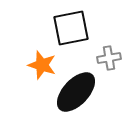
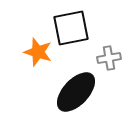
orange star: moved 4 px left, 13 px up
